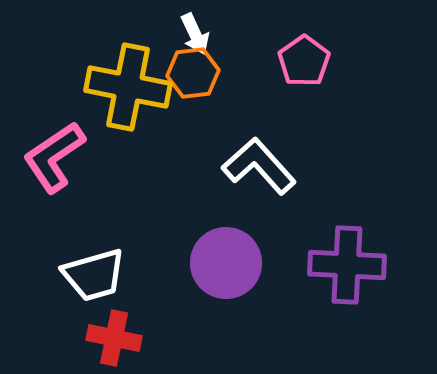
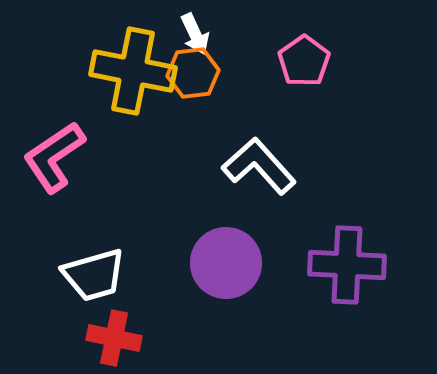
yellow cross: moved 5 px right, 16 px up
